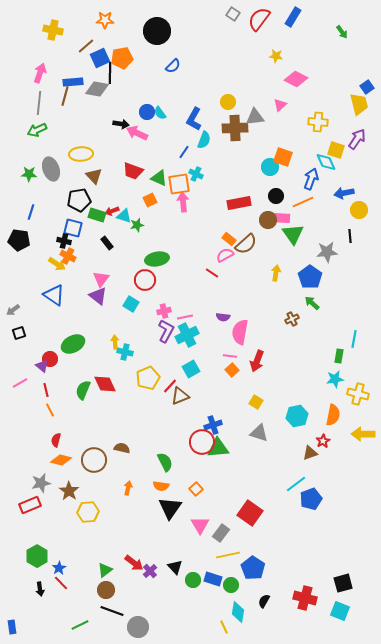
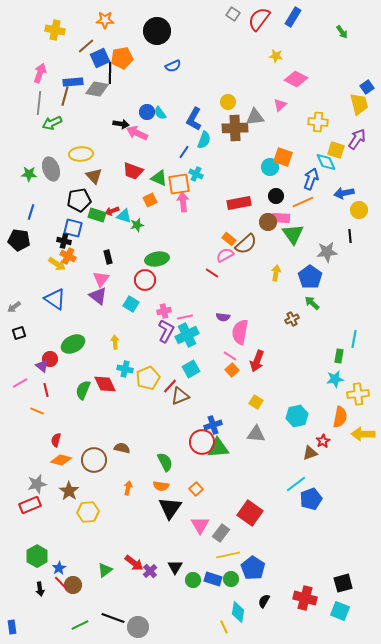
yellow cross at (53, 30): moved 2 px right
blue semicircle at (173, 66): rotated 21 degrees clockwise
green arrow at (37, 130): moved 15 px right, 7 px up
brown circle at (268, 220): moved 2 px down
black rectangle at (107, 243): moved 1 px right, 14 px down; rotated 24 degrees clockwise
blue triangle at (54, 295): moved 1 px right, 4 px down
gray arrow at (13, 310): moved 1 px right, 3 px up
cyan cross at (125, 352): moved 17 px down
pink line at (230, 356): rotated 24 degrees clockwise
yellow cross at (358, 394): rotated 20 degrees counterclockwise
orange line at (50, 410): moved 13 px left, 1 px down; rotated 40 degrees counterclockwise
orange semicircle at (333, 415): moved 7 px right, 2 px down
gray triangle at (259, 433): moved 3 px left, 1 px down; rotated 12 degrees counterclockwise
gray star at (41, 483): moved 4 px left, 1 px down
black triangle at (175, 567): rotated 14 degrees clockwise
green circle at (231, 585): moved 6 px up
brown circle at (106, 590): moved 33 px left, 5 px up
black line at (112, 611): moved 1 px right, 7 px down
